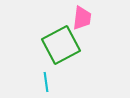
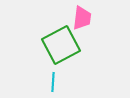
cyan line: moved 7 px right; rotated 12 degrees clockwise
